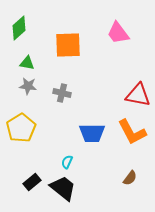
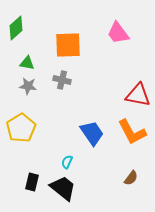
green diamond: moved 3 px left
gray cross: moved 13 px up
blue trapezoid: rotated 124 degrees counterclockwise
brown semicircle: moved 1 px right
black rectangle: rotated 36 degrees counterclockwise
